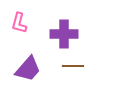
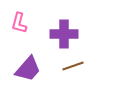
brown line: rotated 20 degrees counterclockwise
